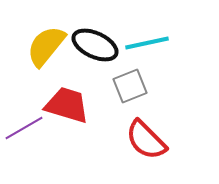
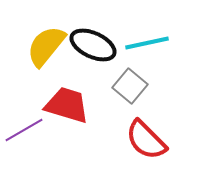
black ellipse: moved 2 px left
gray square: rotated 28 degrees counterclockwise
purple line: moved 2 px down
